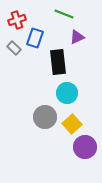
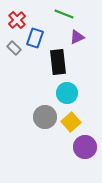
red cross: rotated 24 degrees counterclockwise
yellow square: moved 1 px left, 2 px up
